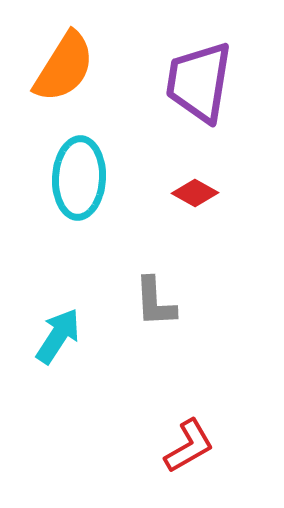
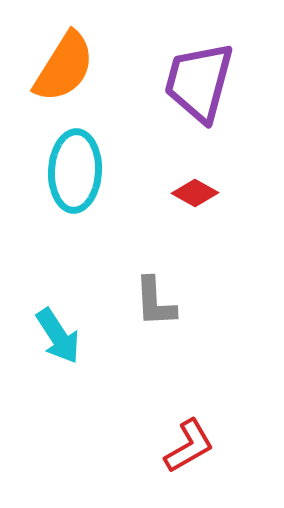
purple trapezoid: rotated 6 degrees clockwise
cyan ellipse: moved 4 px left, 7 px up
cyan arrow: rotated 114 degrees clockwise
